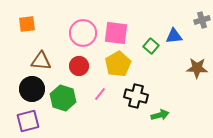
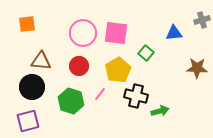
blue triangle: moved 3 px up
green square: moved 5 px left, 7 px down
yellow pentagon: moved 6 px down
black circle: moved 2 px up
green hexagon: moved 8 px right, 3 px down
green arrow: moved 4 px up
